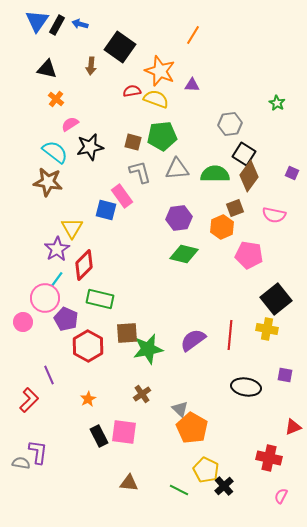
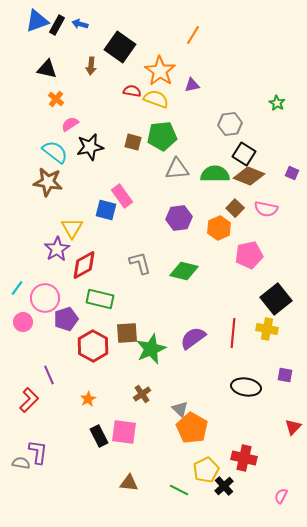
blue triangle at (37, 21): rotated 35 degrees clockwise
orange star at (160, 71): rotated 12 degrees clockwise
purple triangle at (192, 85): rotated 14 degrees counterclockwise
red semicircle at (132, 91): rotated 18 degrees clockwise
gray L-shape at (140, 172): moved 91 px down
brown diamond at (249, 176): rotated 76 degrees clockwise
brown square at (235, 208): rotated 24 degrees counterclockwise
pink semicircle at (274, 215): moved 8 px left, 6 px up
orange hexagon at (222, 227): moved 3 px left, 1 px down
green diamond at (184, 254): moved 17 px down
pink pentagon at (249, 255): rotated 20 degrees counterclockwise
red diamond at (84, 265): rotated 16 degrees clockwise
cyan line at (57, 279): moved 40 px left, 9 px down
purple pentagon at (66, 319): rotated 30 degrees clockwise
red line at (230, 335): moved 3 px right, 2 px up
purple semicircle at (193, 340): moved 2 px up
red hexagon at (88, 346): moved 5 px right
green star at (148, 349): moved 3 px right; rotated 12 degrees counterclockwise
red triangle at (293, 427): rotated 24 degrees counterclockwise
red cross at (269, 458): moved 25 px left
yellow pentagon at (206, 470): rotated 20 degrees clockwise
